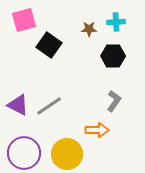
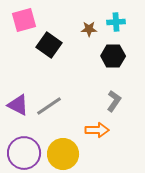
yellow circle: moved 4 px left
